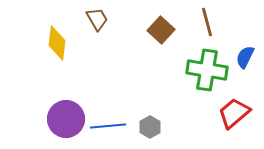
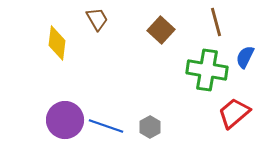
brown line: moved 9 px right
purple circle: moved 1 px left, 1 px down
blue line: moved 2 px left; rotated 24 degrees clockwise
